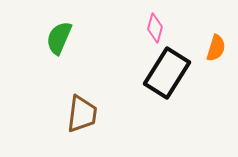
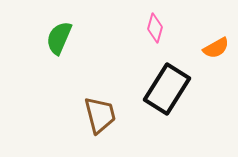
orange semicircle: rotated 44 degrees clockwise
black rectangle: moved 16 px down
brown trapezoid: moved 18 px right, 1 px down; rotated 21 degrees counterclockwise
